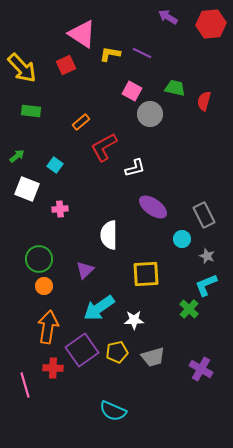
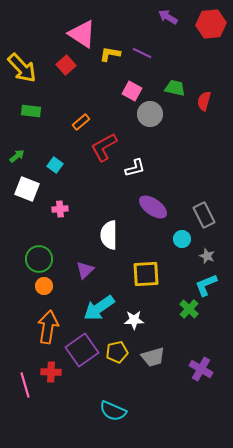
red square: rotated 18 degrees counterclockwise
red cross: moved 2 px left, 4 px down
